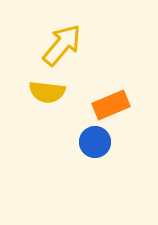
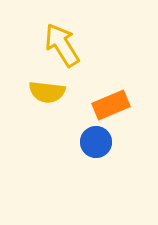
yellow arrow: rotated 72 degrees counterclockwise
blue circle: moved 1 px right
